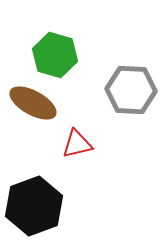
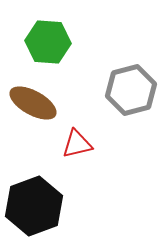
green hexagon: moved 7 px left, 13 px up; rotated 12 degrees counterclockwise
gray hexagon: rotated 18 degrees counterclockwise
